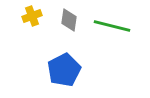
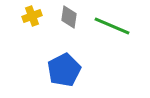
gray diamond: moved 3 px up
green line: rotated 9 degrees clockwise
